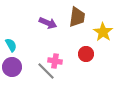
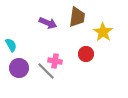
purple circle: moved 7 px right, 1 px down
